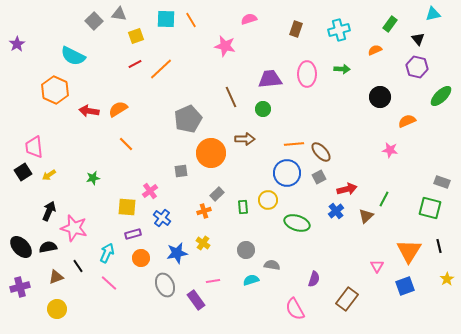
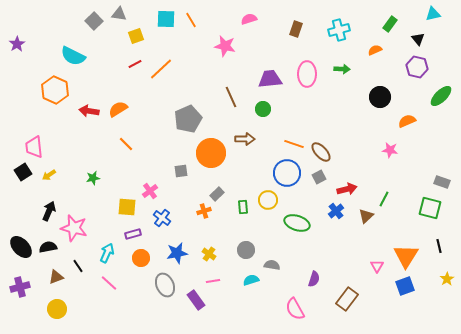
orange line at (294, 144): rotated 24 degrees clockwise
yellow cross at (203, 243): moved 6 px right, 11 px down
orange triangle at (409, 251): moved 3 px left, 5 px down
